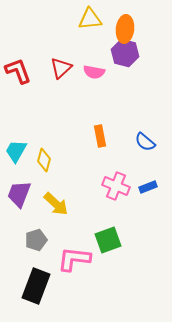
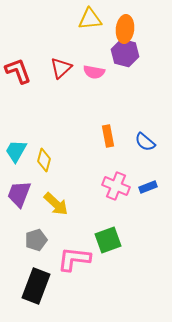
orange rectangle: moved 8 px right
